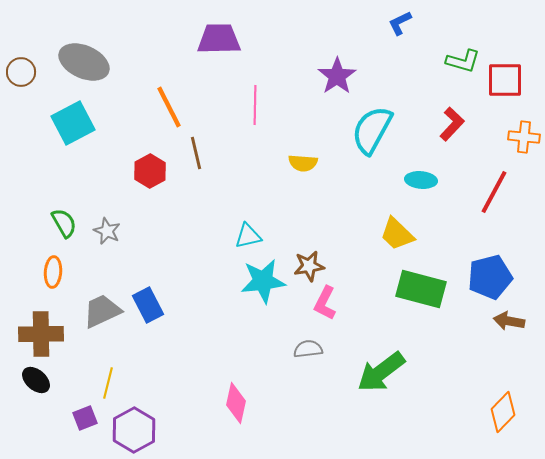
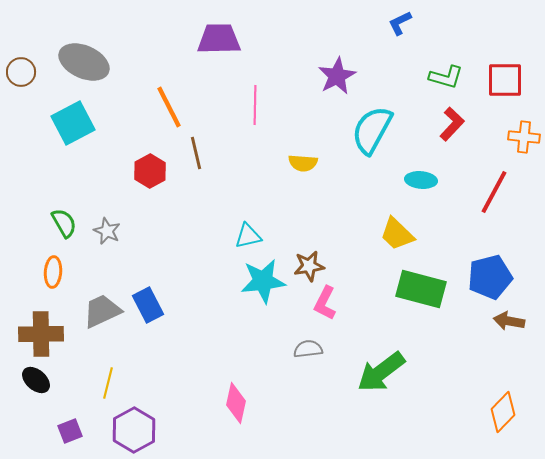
green L-shape: moved 17 px left, 16 px down
purple star: rotated 6 degrees clockwise
purple square: moved 15 px left, 13 px down
